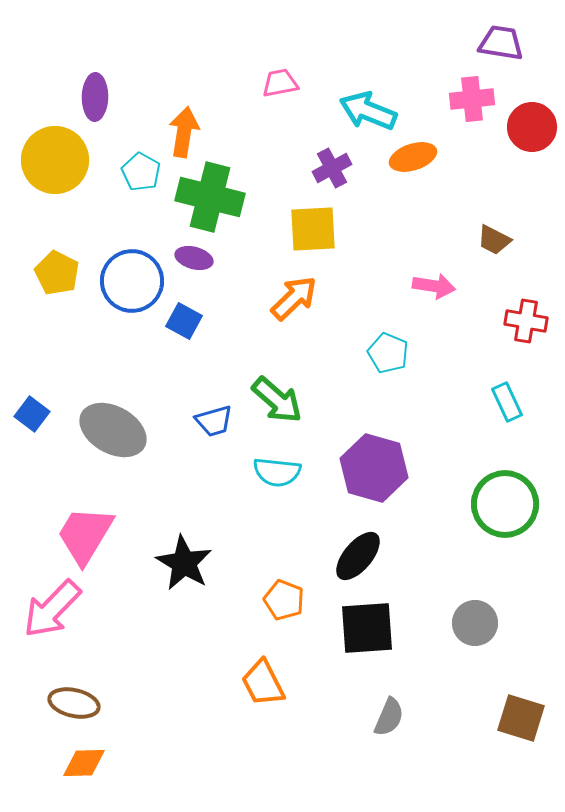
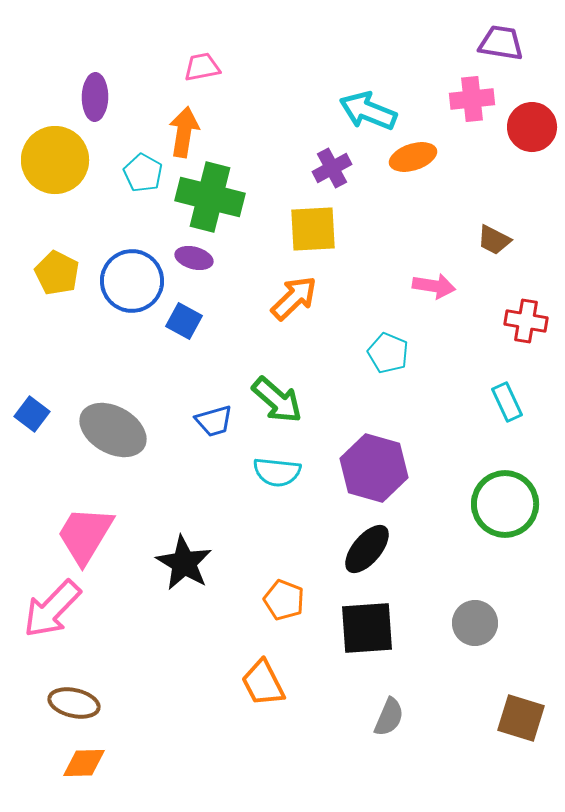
pink trapezoid at (280, 83): moved 78 px left, 16 px up
cyan pentagon at (141, 172): moved 2 px right, 1 px down
black ellipse at (358, 556): moved 9 px right, 7 px up
